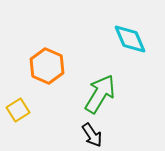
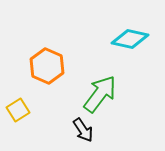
cyan diamond: rotated 54 degrees counterclockwise
green arrow: rotated 6 degrees clockwise
black arrow: moved 9 px left, 5 px up
